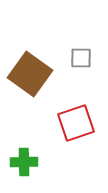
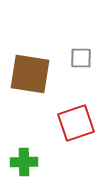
brown square: rotated 27 degrees counterclockwise
